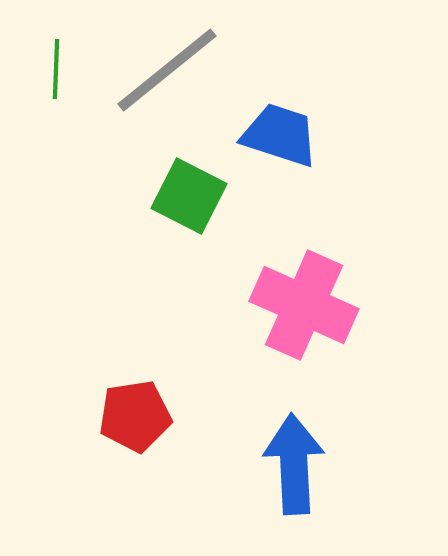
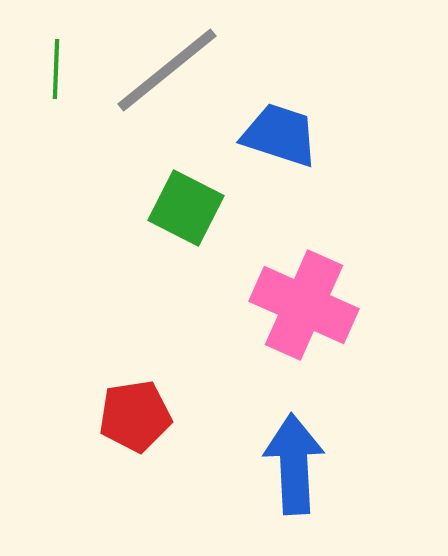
green square: moved 3 px left, 12 px down
